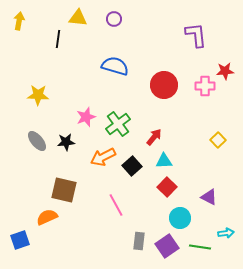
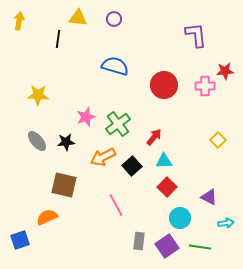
brown square: moved 5 px up
cyan arrow: moved 10 px up
